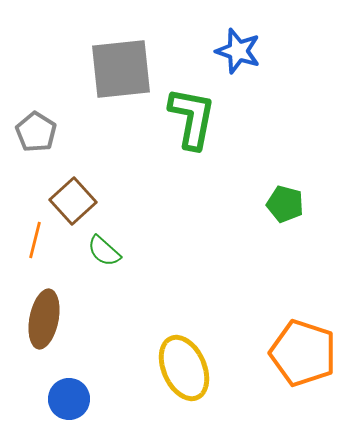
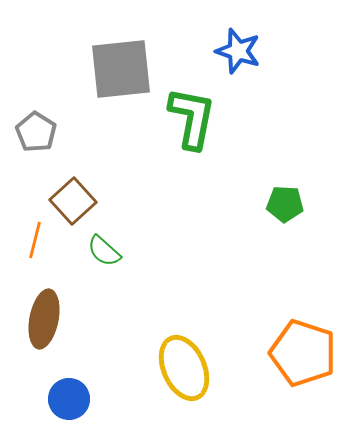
green pentagon: rotated 12 degrees counterclockwise
